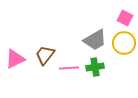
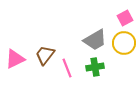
pink square: rotated 35 degrees clockwise
pink line: moved 2 px left; rotated 72 degrees clockwise
